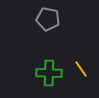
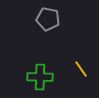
green cross: moved 9 px left, 4 px down
